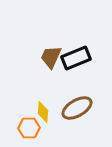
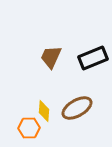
black rectangle: moved 17 px right
yellow diamond: moved 1 px right, 1 px up
